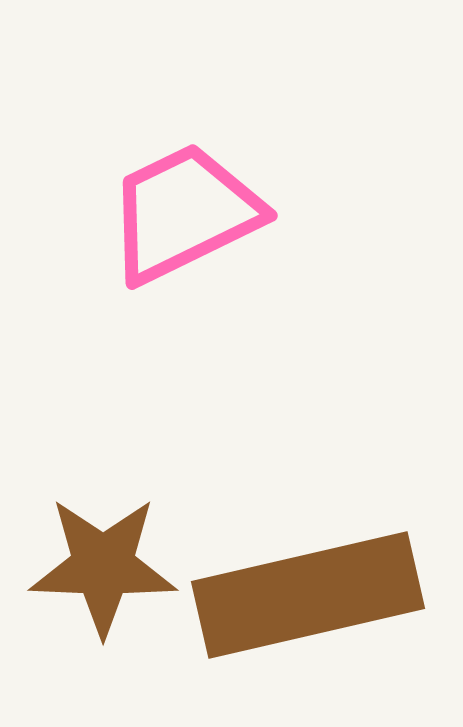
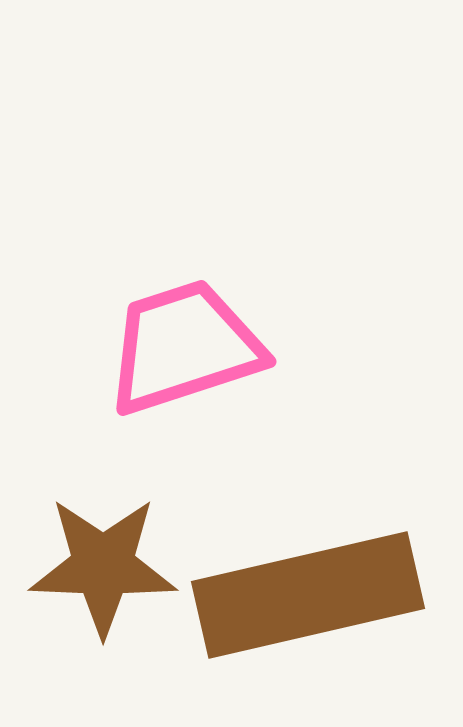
pink trapezoid: moved 134 px down; rotated 8 degrees clockwise
